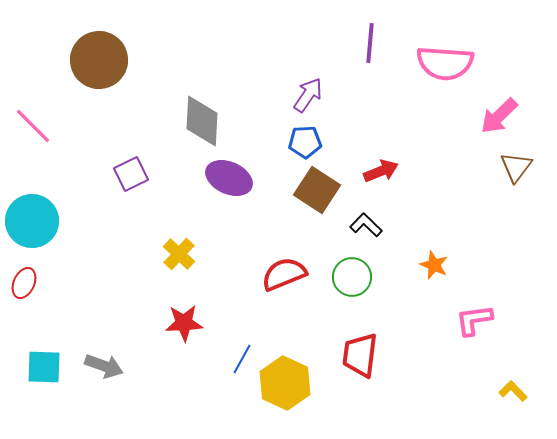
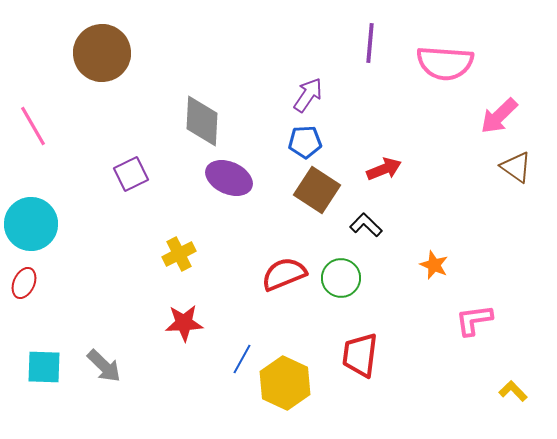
brown circle: moved 3 px right, 7 px up
pink line: rotated 15 degrees clockwise
brown triangle: rotated 32 degrees counterclockwise
red arrow: moved 3 px right, 2 px up
cyan circle: moved 1 px left, 3 px down
yellow cross: rotated 20 degrees clockwise
green circle: moved 11 px left, 1 px down
gray arrow: rotated 24 degrees clockwise
